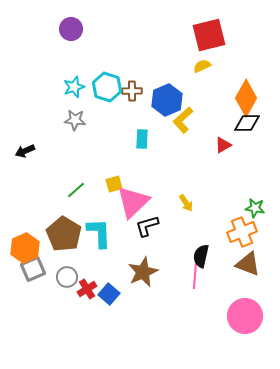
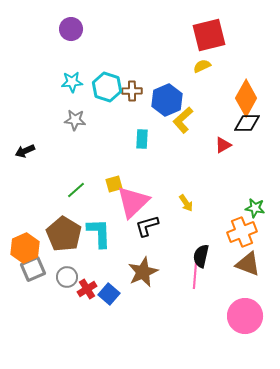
cyan star: moved 2 px left, 5 px up; rotated 15 degrees clockwise
